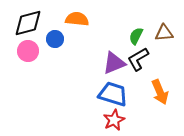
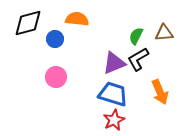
pink circle: moved 28 px right, 26 px down
